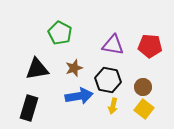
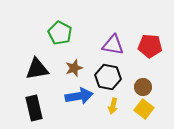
black hexagon: moved 3 px up
black rectangle: moved 5 px right; rotated 30 degrees counterclockwise
